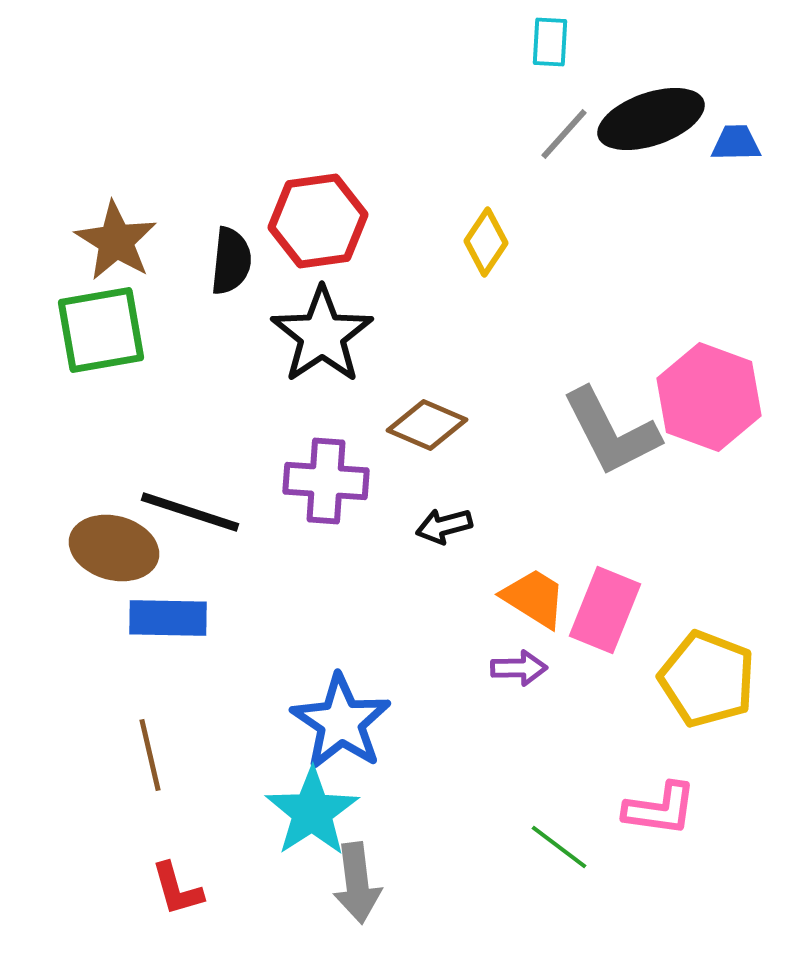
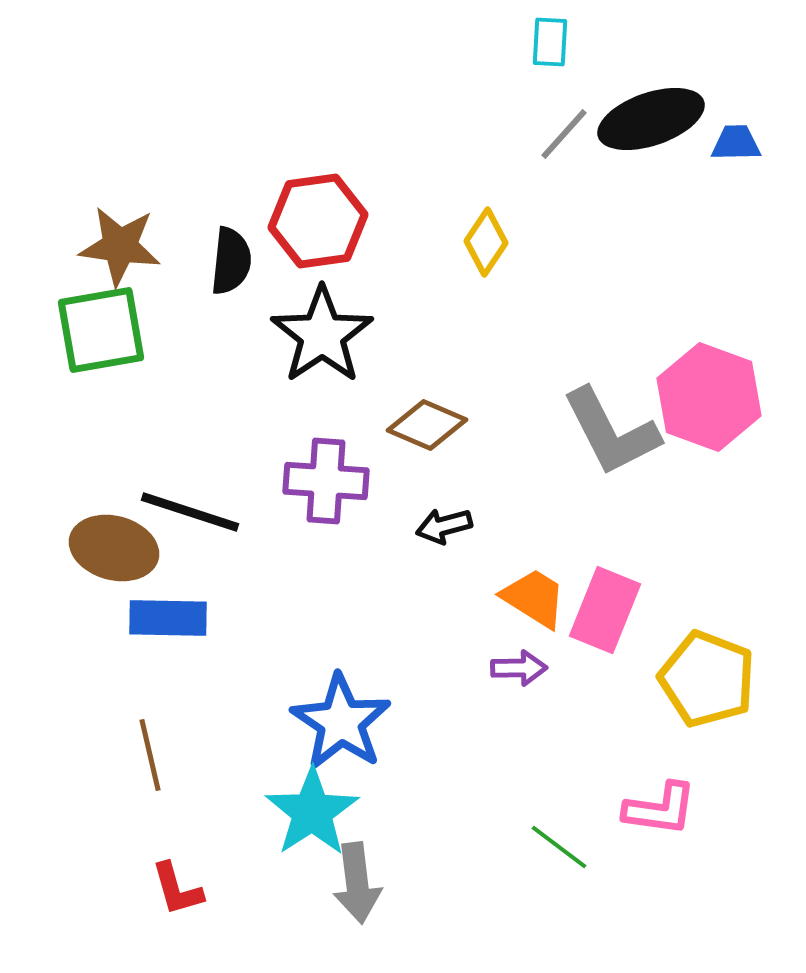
brown star: moved 4 px right, 5 px down; rotated 24 degrees counterclockwise
